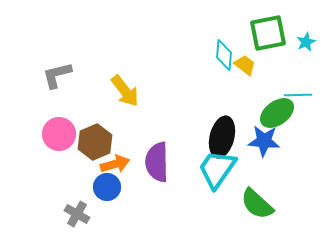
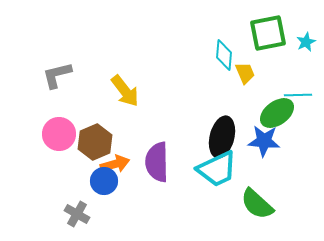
yellow trapezoid: moved 8 px down; rotated 30 degrees clockwise
cyan trapezoid: rotated 150 degrees counterclockwise
blue circle: moved 3 px left, 6 px up
